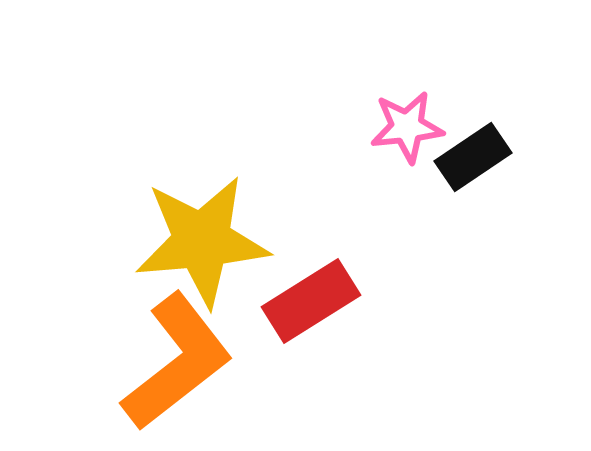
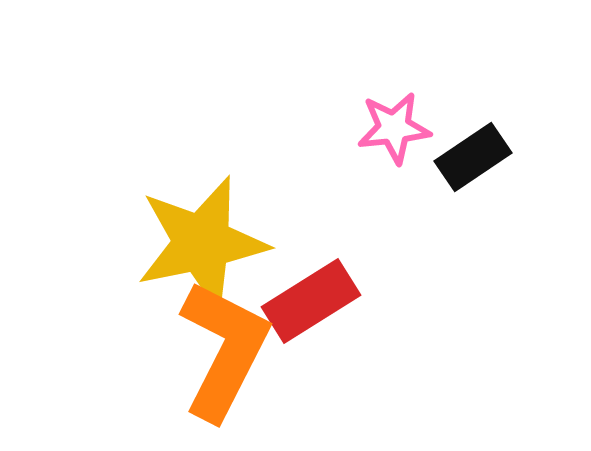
pink star: moved 13 px left, 1 px down
yellow star: moved 2 px down; rotated 7 degrees counterclockwise
orange L-shape: moved 47 px right, 12 px up; rotated 25 degrees counterclockwise
